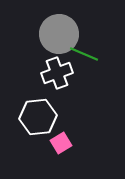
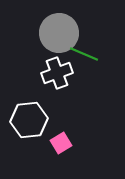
gray circle: moved 1 px up
white hexagon: moved 9 px left, 3 px down
